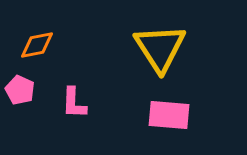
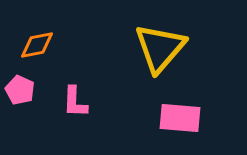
yellow triangle: rotated 14 degrees clockwise
pink L-shape: moved 1 px right, 1 px up
pink rectangle: moved 11 px right, 3 px down
